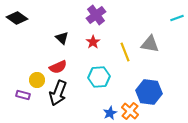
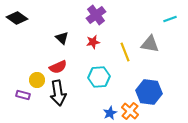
cyan line: moved 7 px left, 1 px down
red star: rotated 24 degrees clockwise
black arrow: rotated 30 degrees counterclockwise
